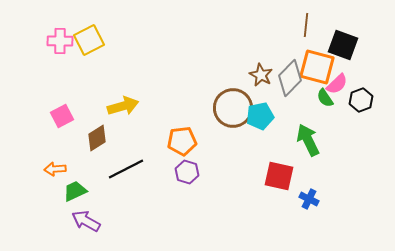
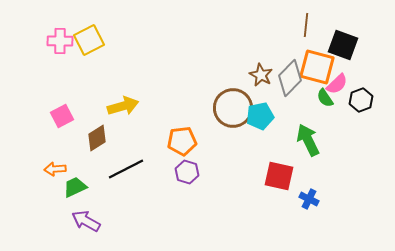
green trapezoid: moved 4 px up
